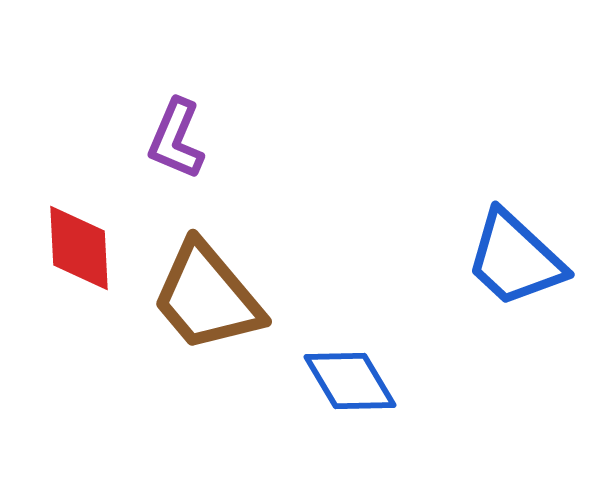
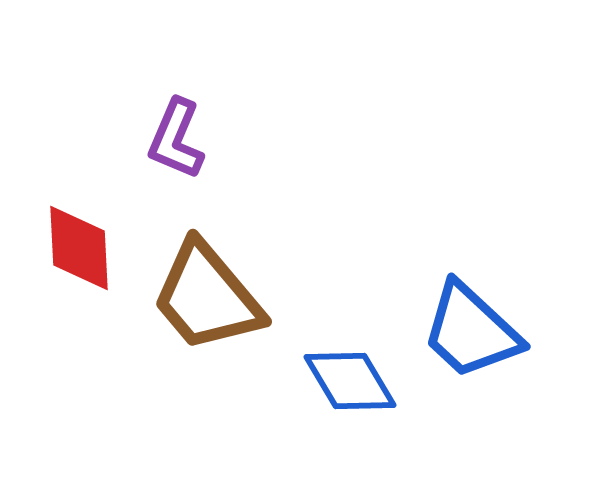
blue trapezoid: moved 44 px left, 72 px down
